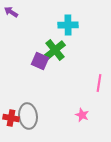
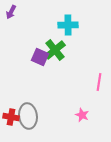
purple arrow: rotated 96 degrees counterclockwise
purple square: moved 4 px up
pink line: moved 1 px up
red cross: moved 1 px up
